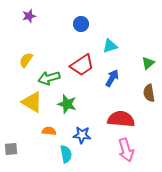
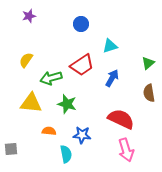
green arrow: moved 2 px right
yellow triangle: moved 1 px left, 1 px down; rotated 25 degrees counterclockwise
red semicircle: rotated 20 degrees clockwise
